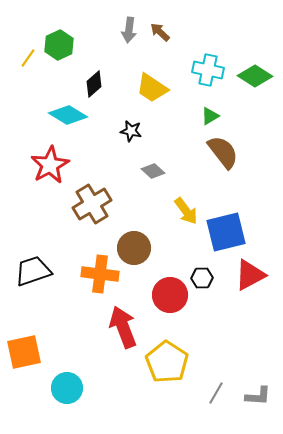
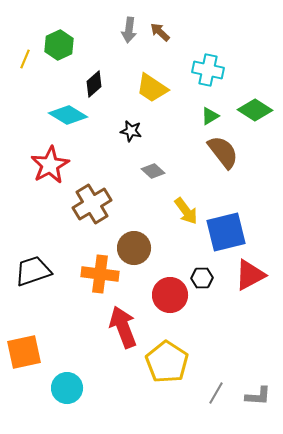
yellow line: moved 3 px left, 1 px down; rotated 12 degrees counterclockwise
green diamond: moved 34 px down
